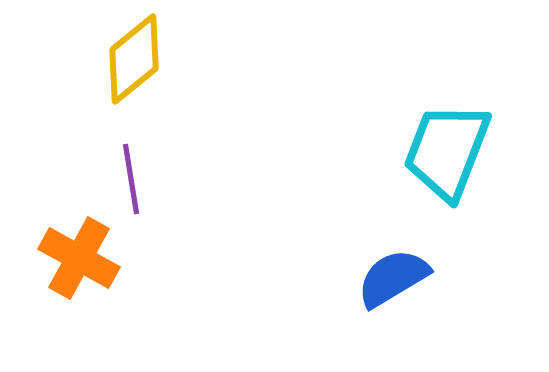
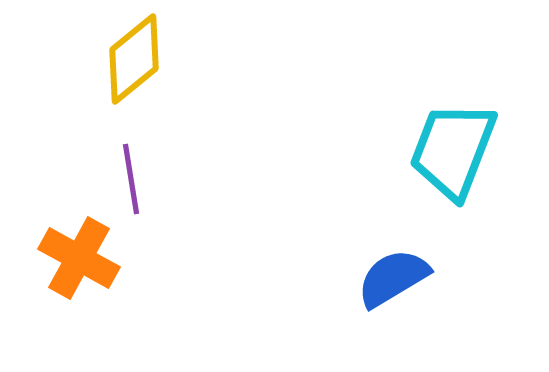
cyan trapezoid: moved 6 px right, 1 px up
